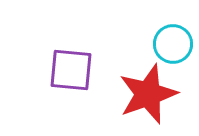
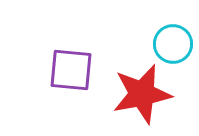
red star: moved 6 px left; rotated 8 degrees clockwise
